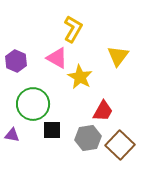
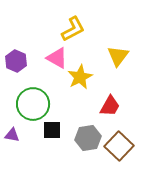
yellow L-shape: rotated 32 degrees clockwise
yellow star: rotated 15 degrees clockwise
red trapezoid: moved 7 px right, 5 px up
brown square: moved 1 px left, 1 px down
